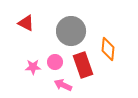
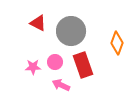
red triangle: moved 12 px right
orange diamond: moved 9 px right, 6 px up; rotated 15 degrees clockwise
pink arrow: moved 2 px left
